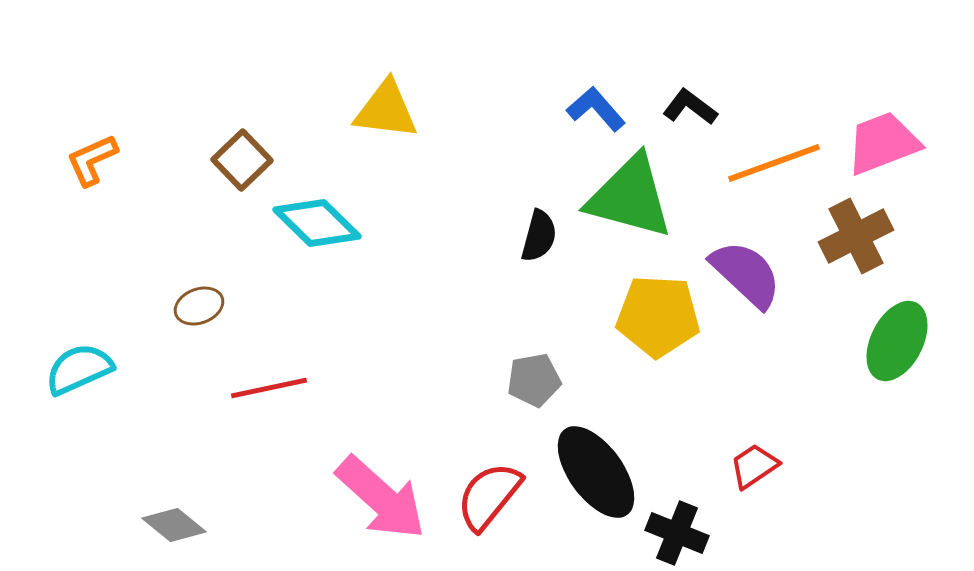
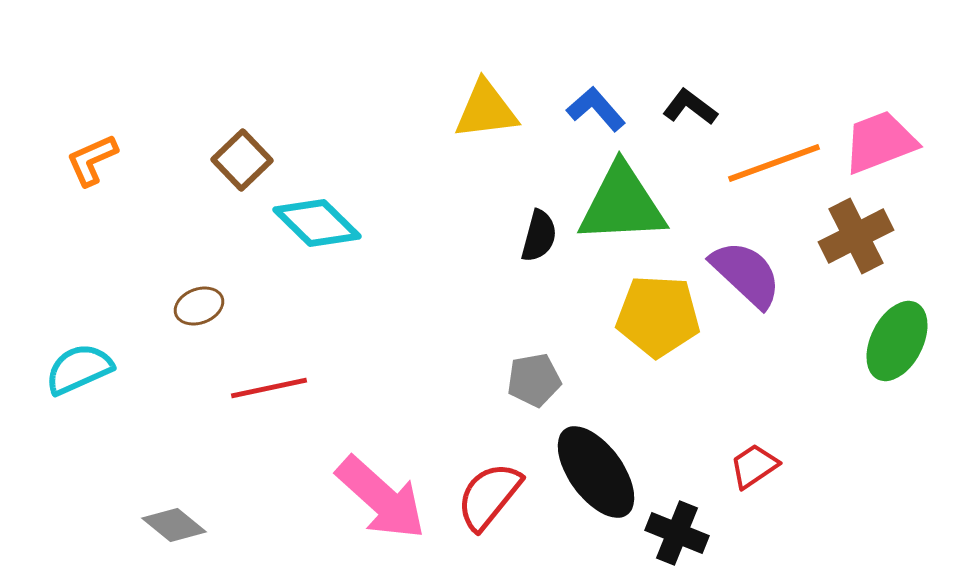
yellow triangle: moved 100 px right; rotated 14 degrees counterclockwise
pink trapezoid: moved 3 px left, 1 px up
green triangle: moved 8 px left, 7 px down; rotated 18 degrees counterclockwise
